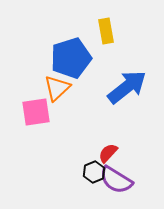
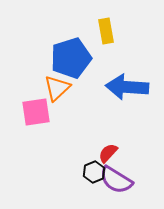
blue arrow: rotated 138 degrees counterclockwise
